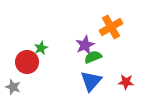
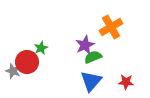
gray star: moved 16 px up
